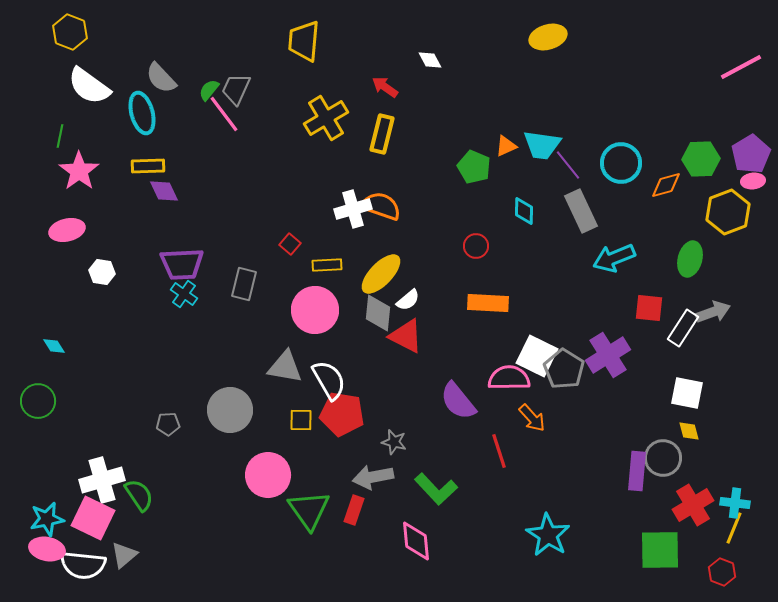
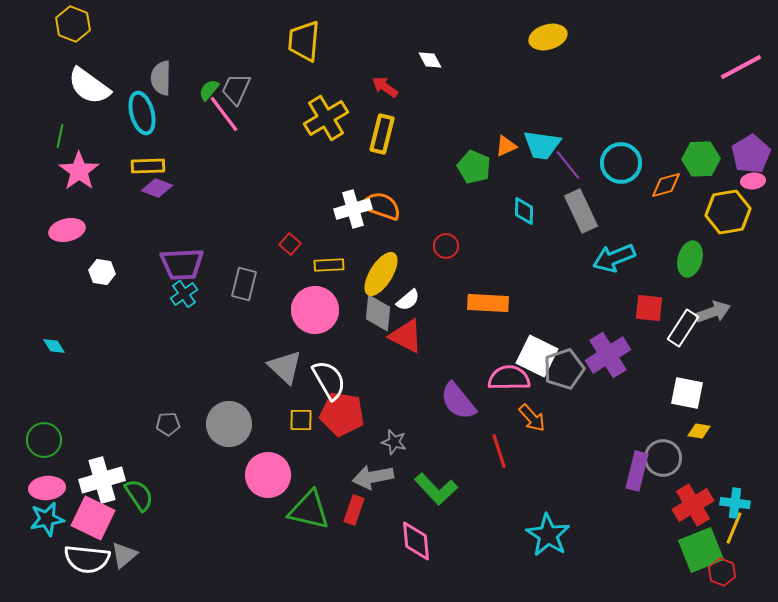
yellow hexagon at (70, 32): moved 3 px right, 8 px up
gray semicircle at (161, 78): rotated 44 degrees clockwise
purple diamond at (164, 191): moved 7 px left, 3 px up; rotated 44 degrees counterclockwise
yellow hexagon at (728, 212): rotated 12 degrees clockwise
red circle at (476, 246): moved 30 px left
yellow rectangle at (327, 265): moved 2 px right
yellow ellipse at (381, 274): rotated 12 degrees counterclockwise
cyan cross at (184, 294): rotated 20 degrees clockwise
gray triangle at (285, 367): rotated 33 degrees clockwise
gray pentagon at (564, 369): rotated 21 degrees clockwise
green circle at (38, 401): moved 6 px right, 39 px down
gray circle at (230, 410): moved 1 px left, 14 px down
yellow diamond at (689, 431): moved 10 px right; rotated 65 degrees counterclockwise
purple rectangle at (637, 471): rotated 9 degrees clockwise
green triangle at (309, 510): rotated 42 degrees counterclockwise
pink ellipse at (47, 549): moved 61 px up; rotated 16 degrees counterclockwise
green square at (660, 550): moved 41 px right; rotated 21 degrees counterclockwise
white semicircle at (83, 565): moved 4 px right, 6 px up
